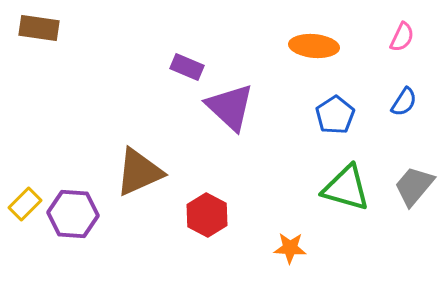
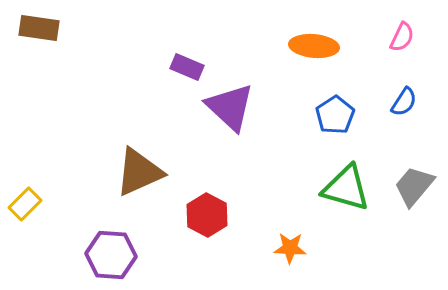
purple hexagon: moved 38 px right, 41 px down
